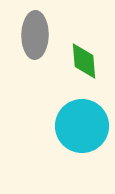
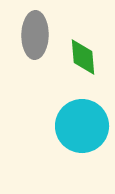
green diamond: moved 1 px left, 4 px up
